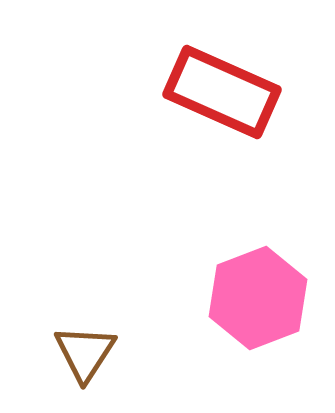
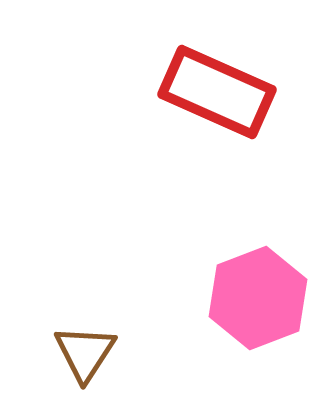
red rectangle: moved 5 px left
